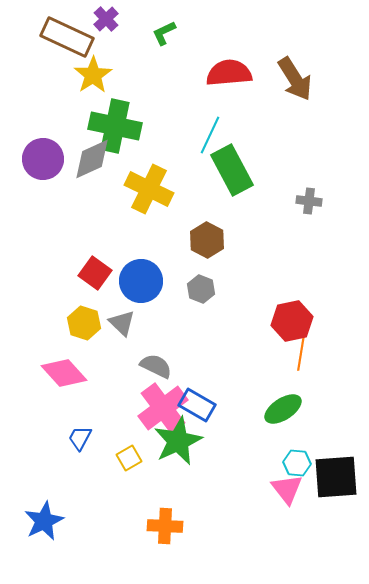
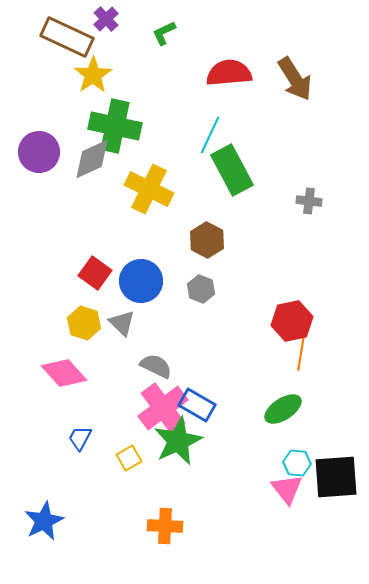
purple circle: moved 4 px left, 7 px up
